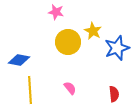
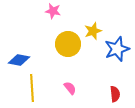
pink star: moved 3 px left, 1 px up
yellow star: rotated 24 degrees clockwise
yellow circle: moved 2 px down
blue star: moved 1 px down
yellow line: moved 2 px right, 2 px up
red semicircle: moved 1 px right
